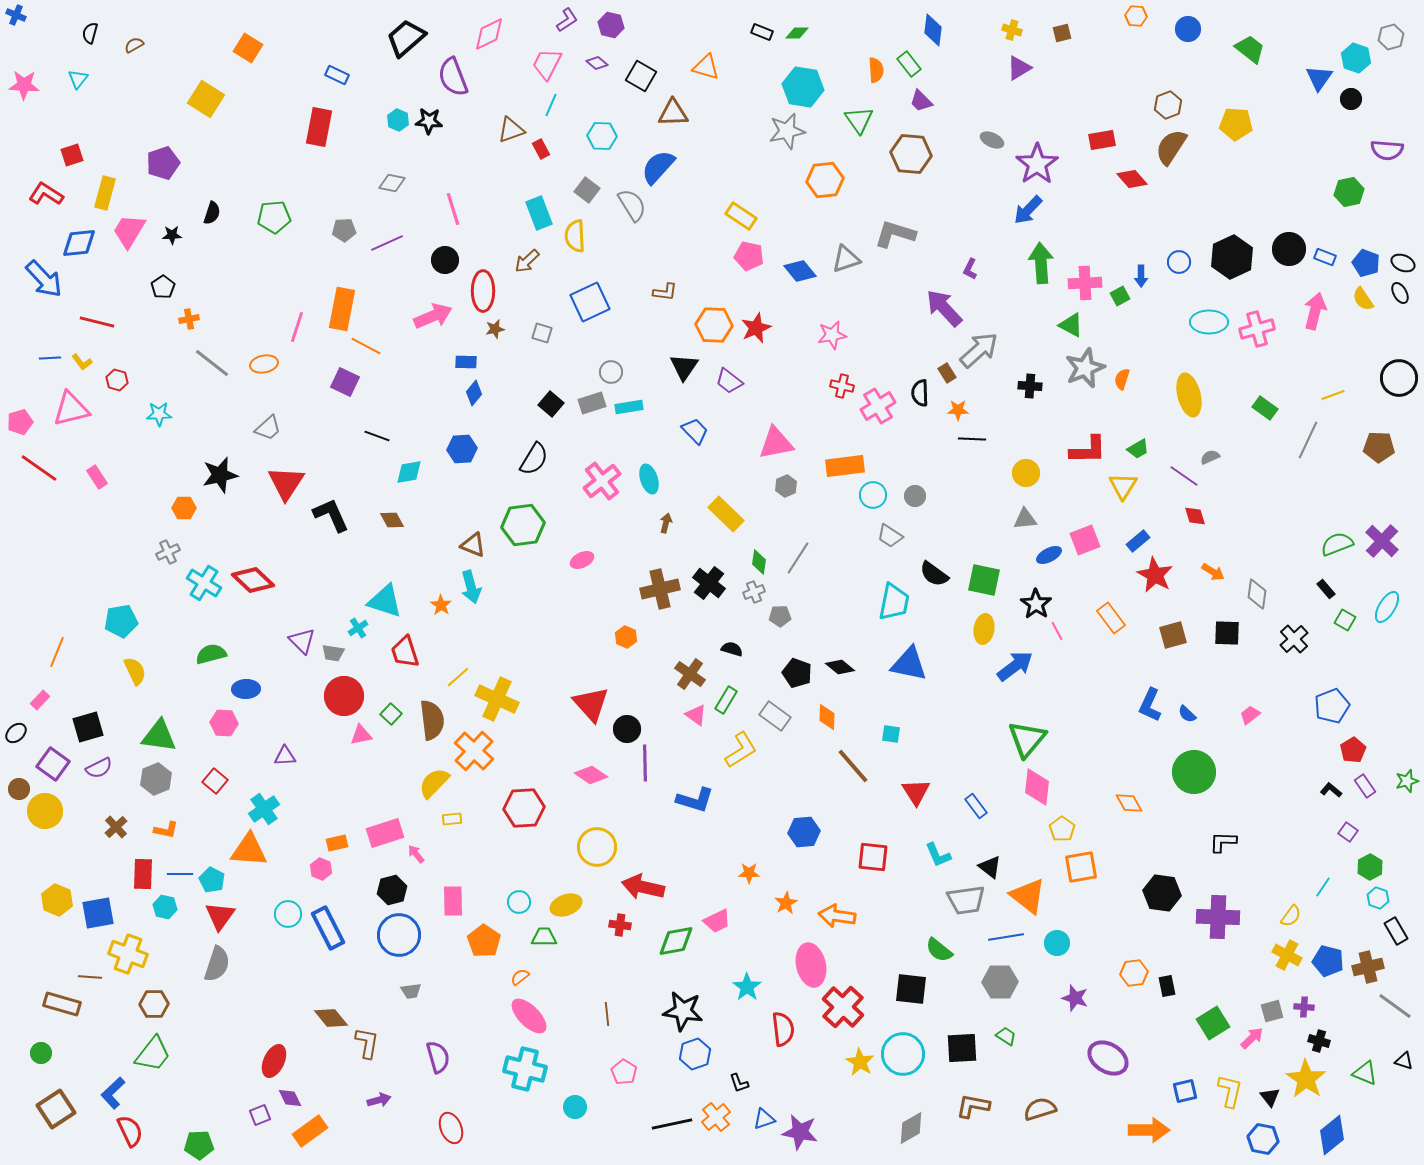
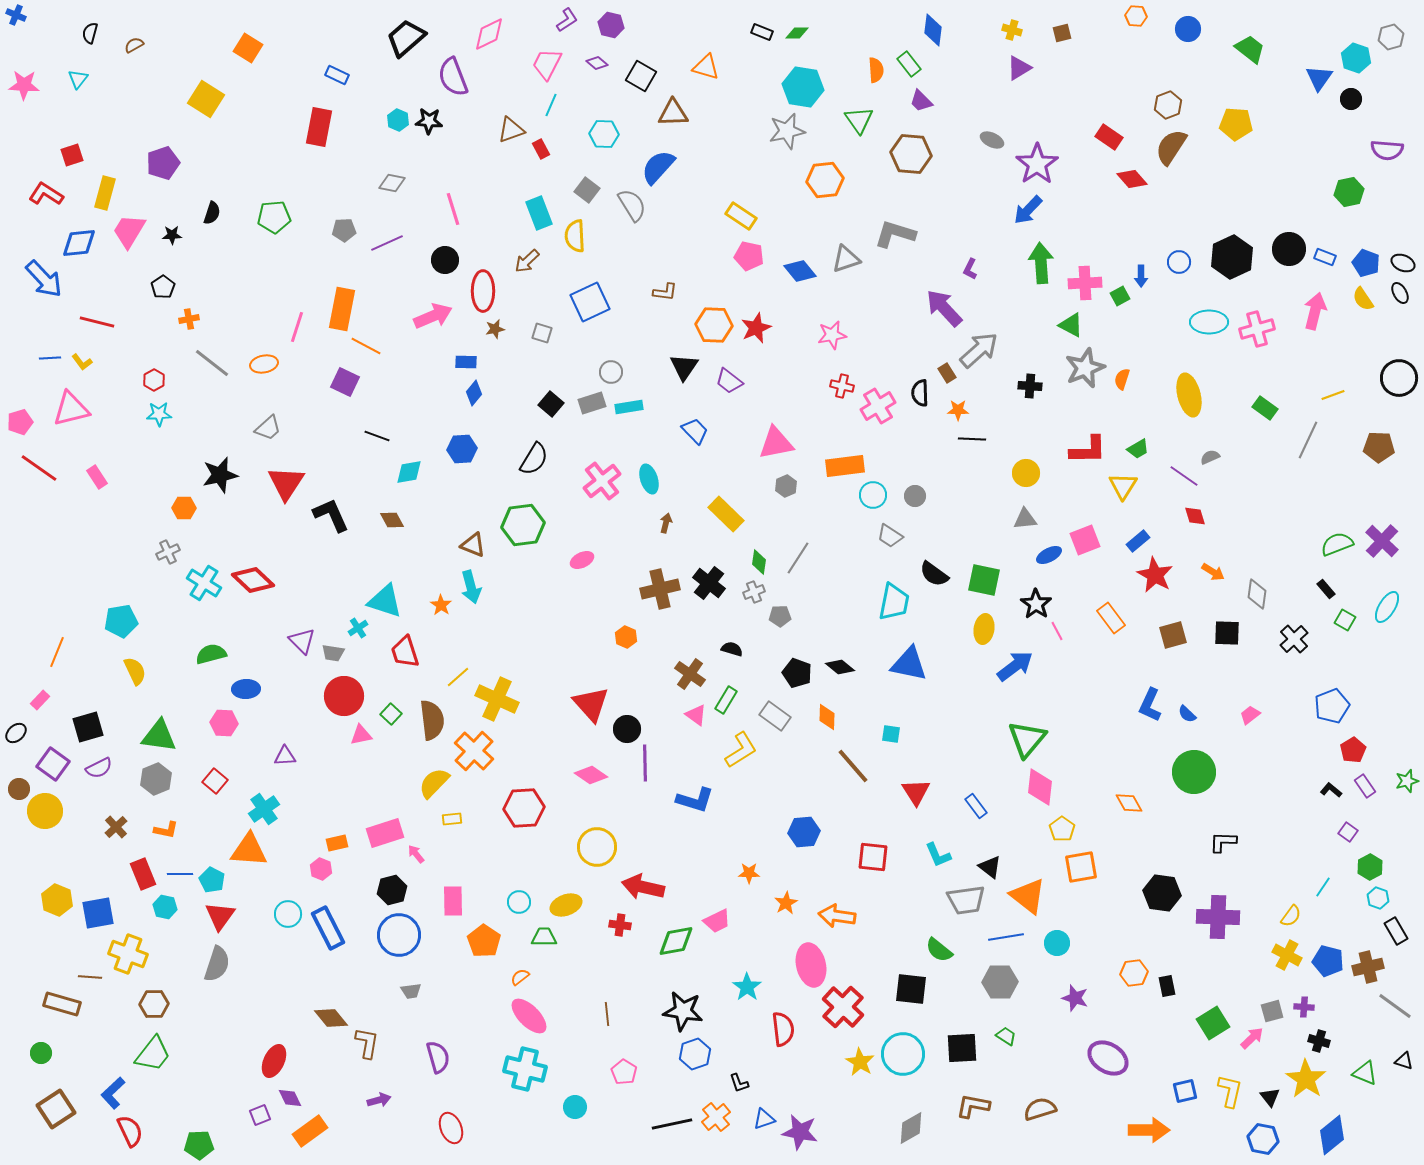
cyan hexagon at (602, 136): moved 2 px right, 2 px up
red rectangle at (1102, 140): moved 7 px right, 3 px up; rotated 44 degrees clockwise
red hexagon at (117, 380): moved 37 px right; rotated 15 degrees clockwise
pink diamond at (1037, 787): moved 3 px right
red rectangle at (143, 874): rotated 24 degrees counterclockwise
